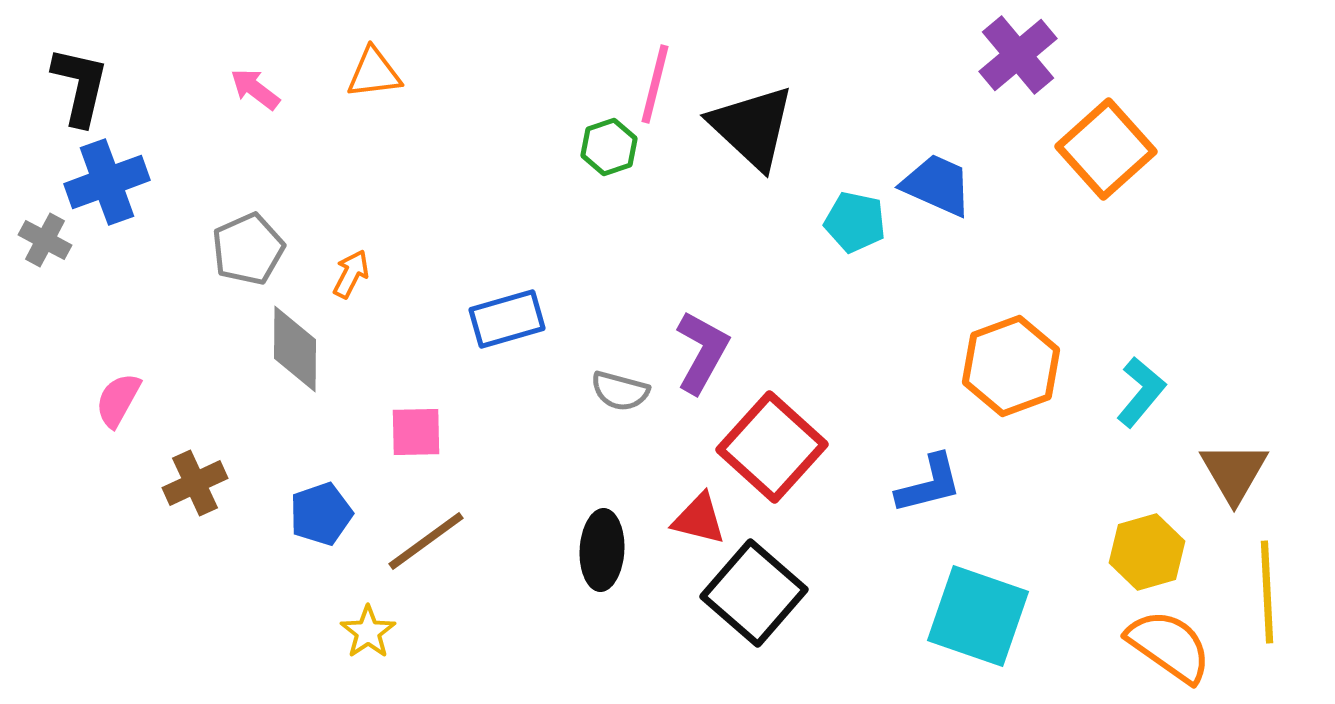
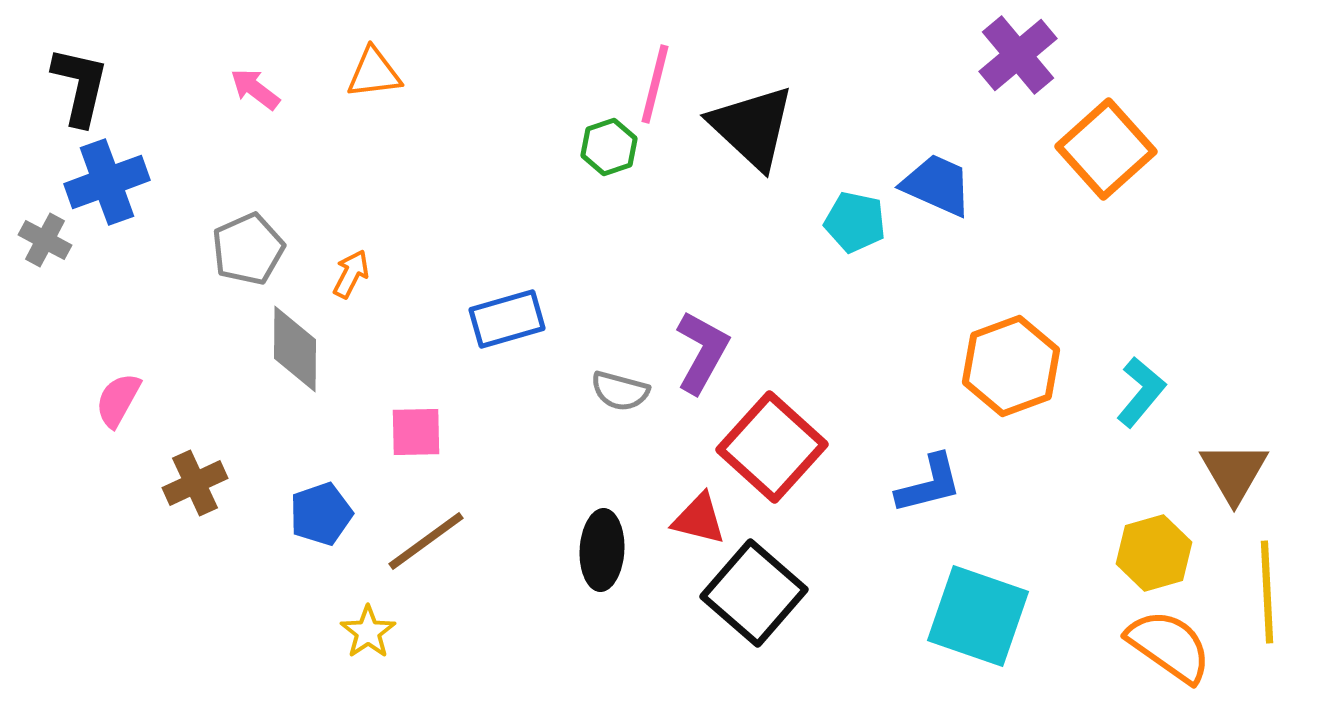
yellow hexagon: moved 7 px right, 1 px down
